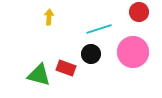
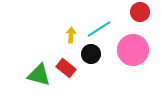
red circle: moved 1 px right
yellow arrow: moved 22 px right, 18 px down
cyan line: rotated 15 degrees counterclockwise
pink circle: moved 2 px up
red rectangle: rotated 18 degrees clockwise
